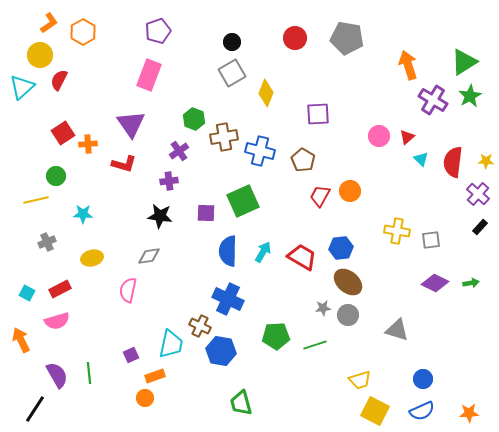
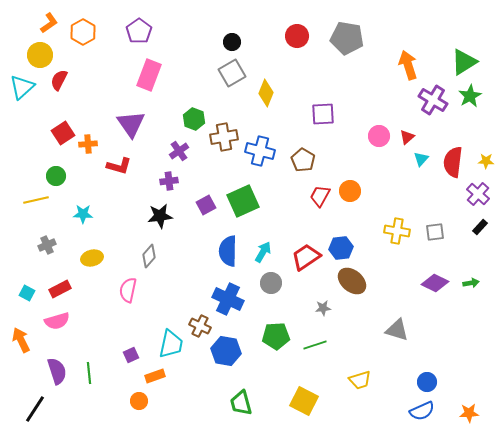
purple pentagon at (158, 31): moved 19 px left; rotated 15 degrees counterclockwise
red circle at (295, 38): moved 2 px right, 2 px up
purple square at (318, 114): moved 5 px right
cyan triangle at (421, 159): rotated 28 degrees clockwise
red L-shape at (124, 164): moved 5 px left, 2 px down
purple square at (206, 213): moved 8 px up; rotated 30 degrees counterclockwise
black star at (160, 216): rotated 15 degrees counterclockwise
gray square at (431, 240): moved 4 px right, 8 px up
gray cross at (47, 242): moved 3 px down
gray diamond at (149, 256): rotated 40 degrees counterclockwise
red trapezoid at (302, 257): moved 4 px right; rotated 64 degrees counterclockwise
brown ellipse at (348, 282): moved 4 px right, 1 px up
gray circle at (348, 315): moved 77 px left, 32 px up
blue hexagon at (221, 351): moved 5 px right
purple semicircle at (57, 375): moved 4 px up; rotated 12 degrees clockwise
blue circle at (423, 379): moved 4 px right, 3 px down
orange circle at (145, 398): moved 6 px left, 3 px down
yellow square at (375, 411): moved 71 px left, 10 px up
